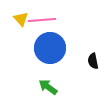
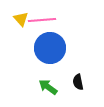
black semicircle: moved 15 px left, 21 px down
